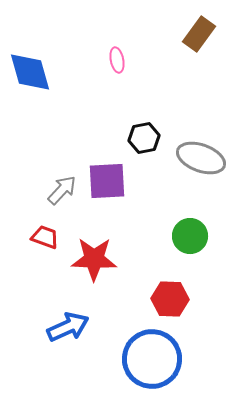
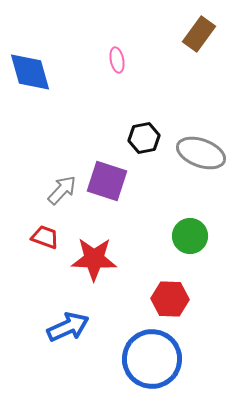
gray ellipse: moved 5 px up
purple square: rotated 21 degrees clockwise
